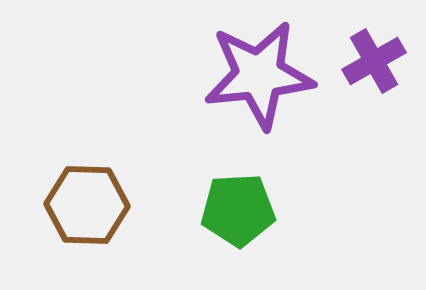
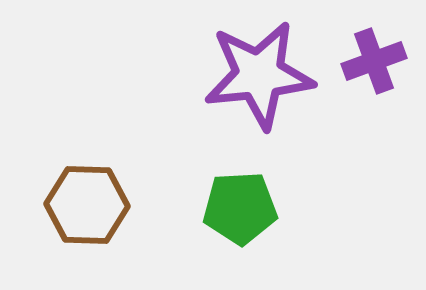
purple cross: rotated 10 degrees clockwise
green pentagon: moved 2 px right, 2 px up
